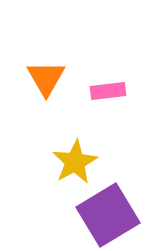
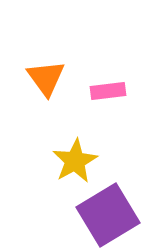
orange triangle: rotated 6 degrees counterclockwise
yellow star: moved 1 px up
